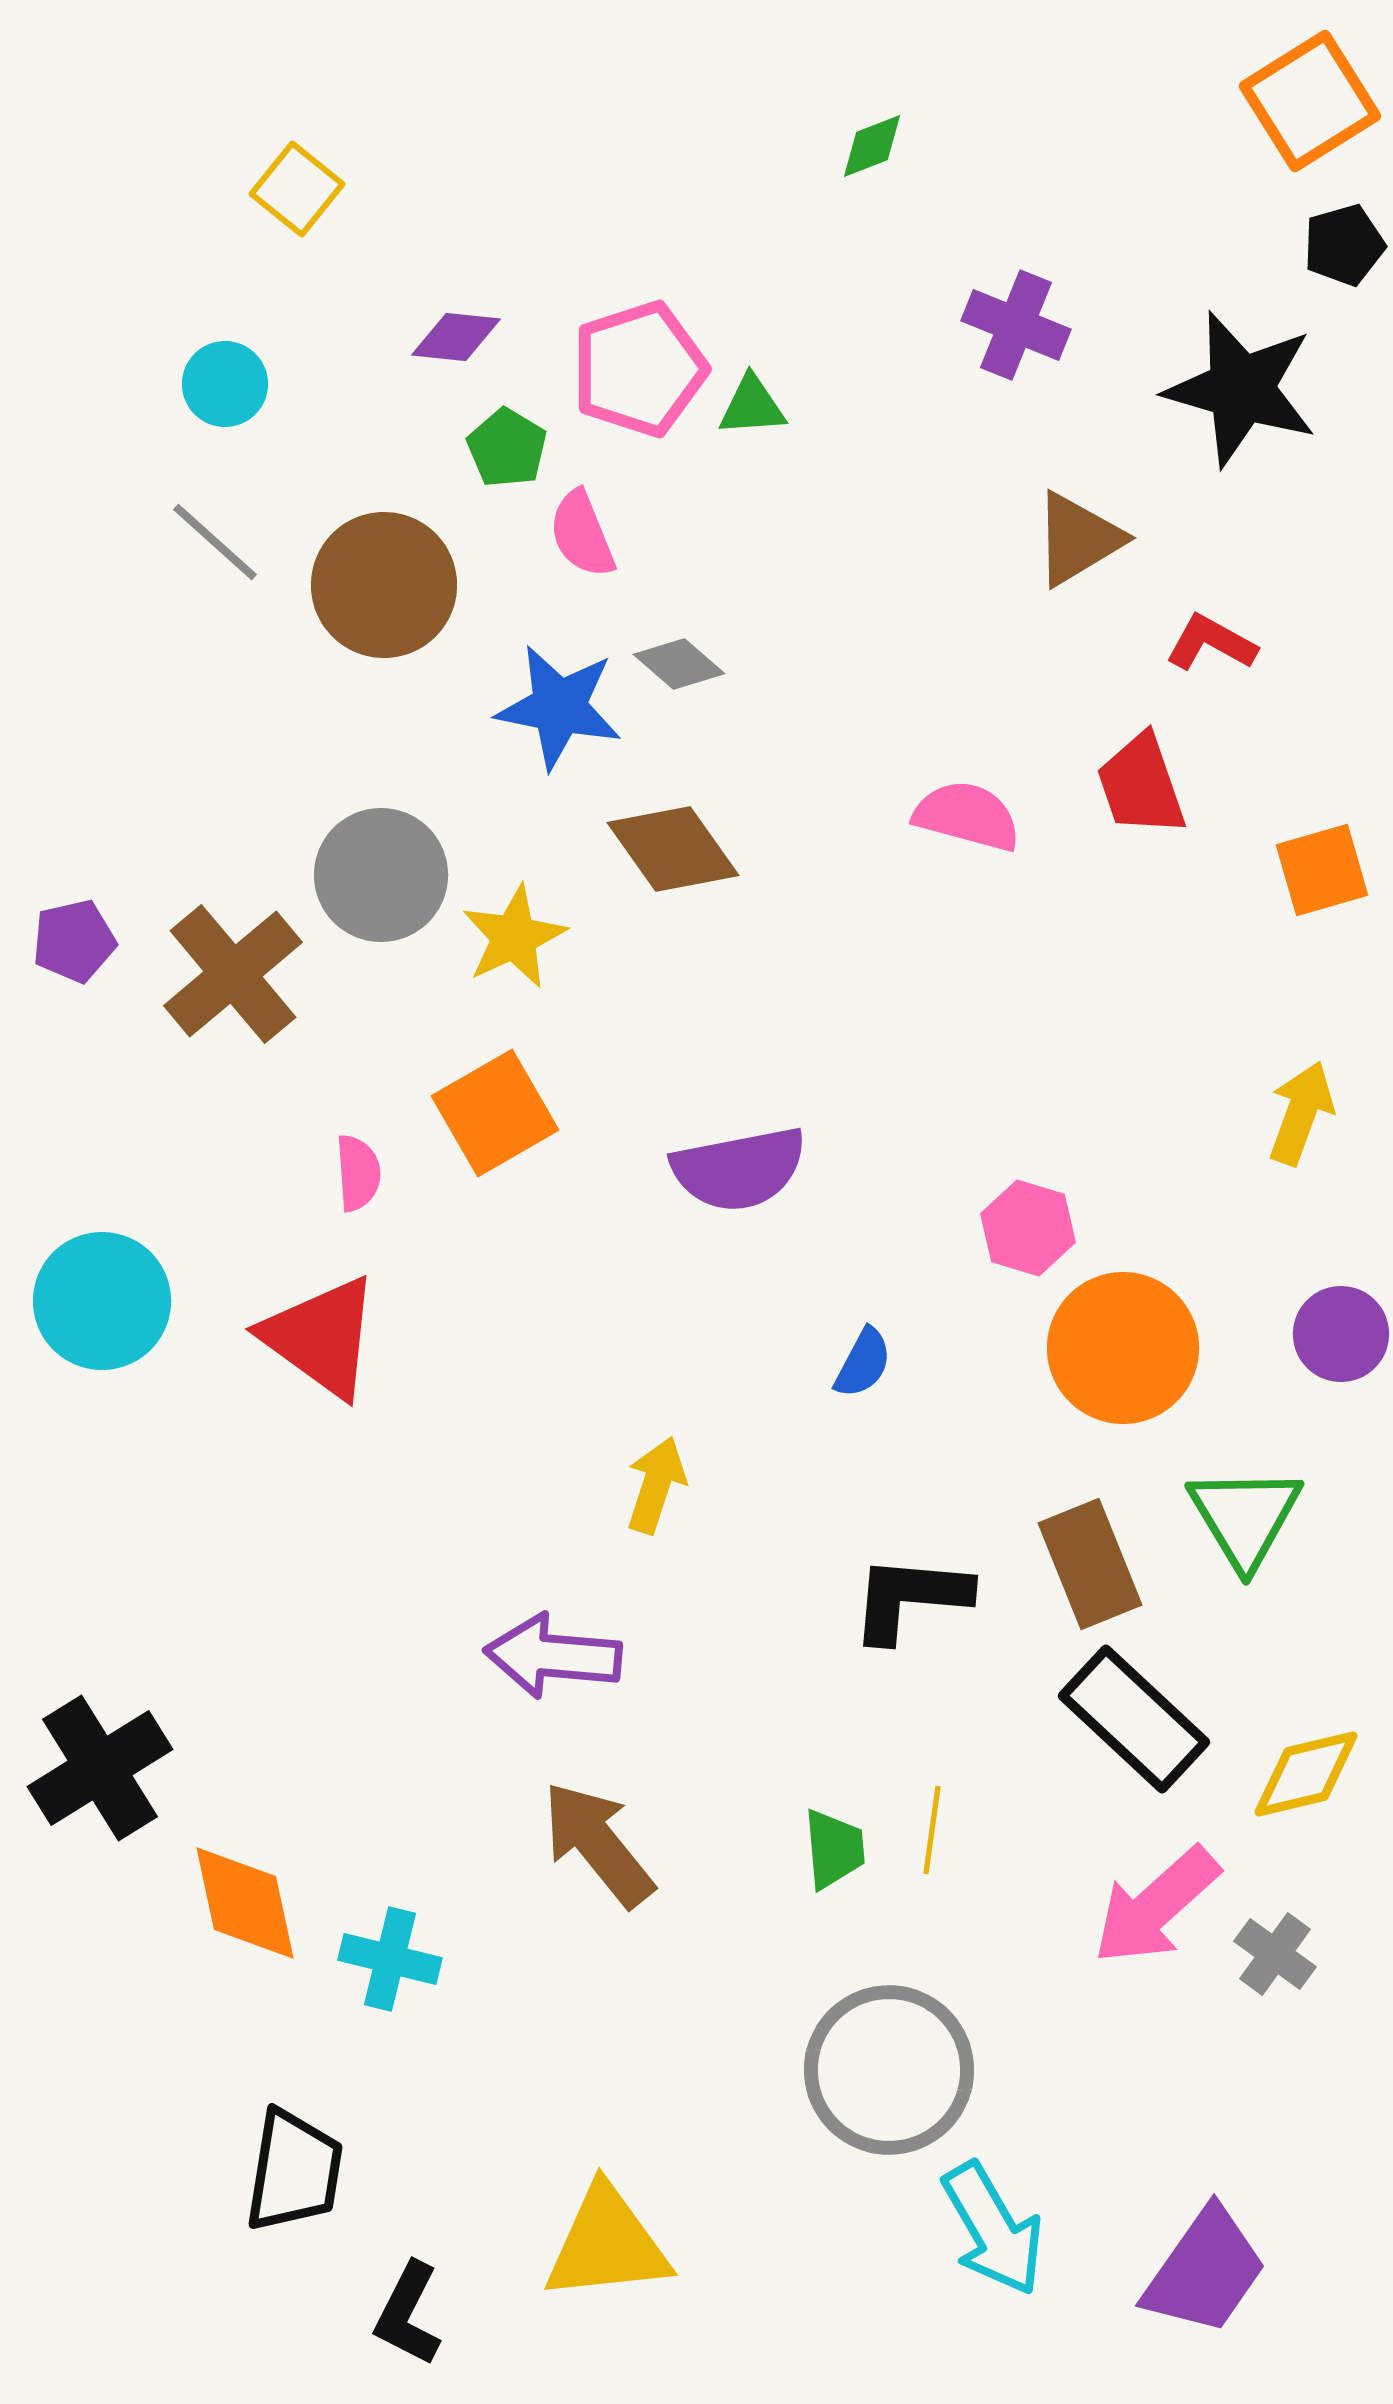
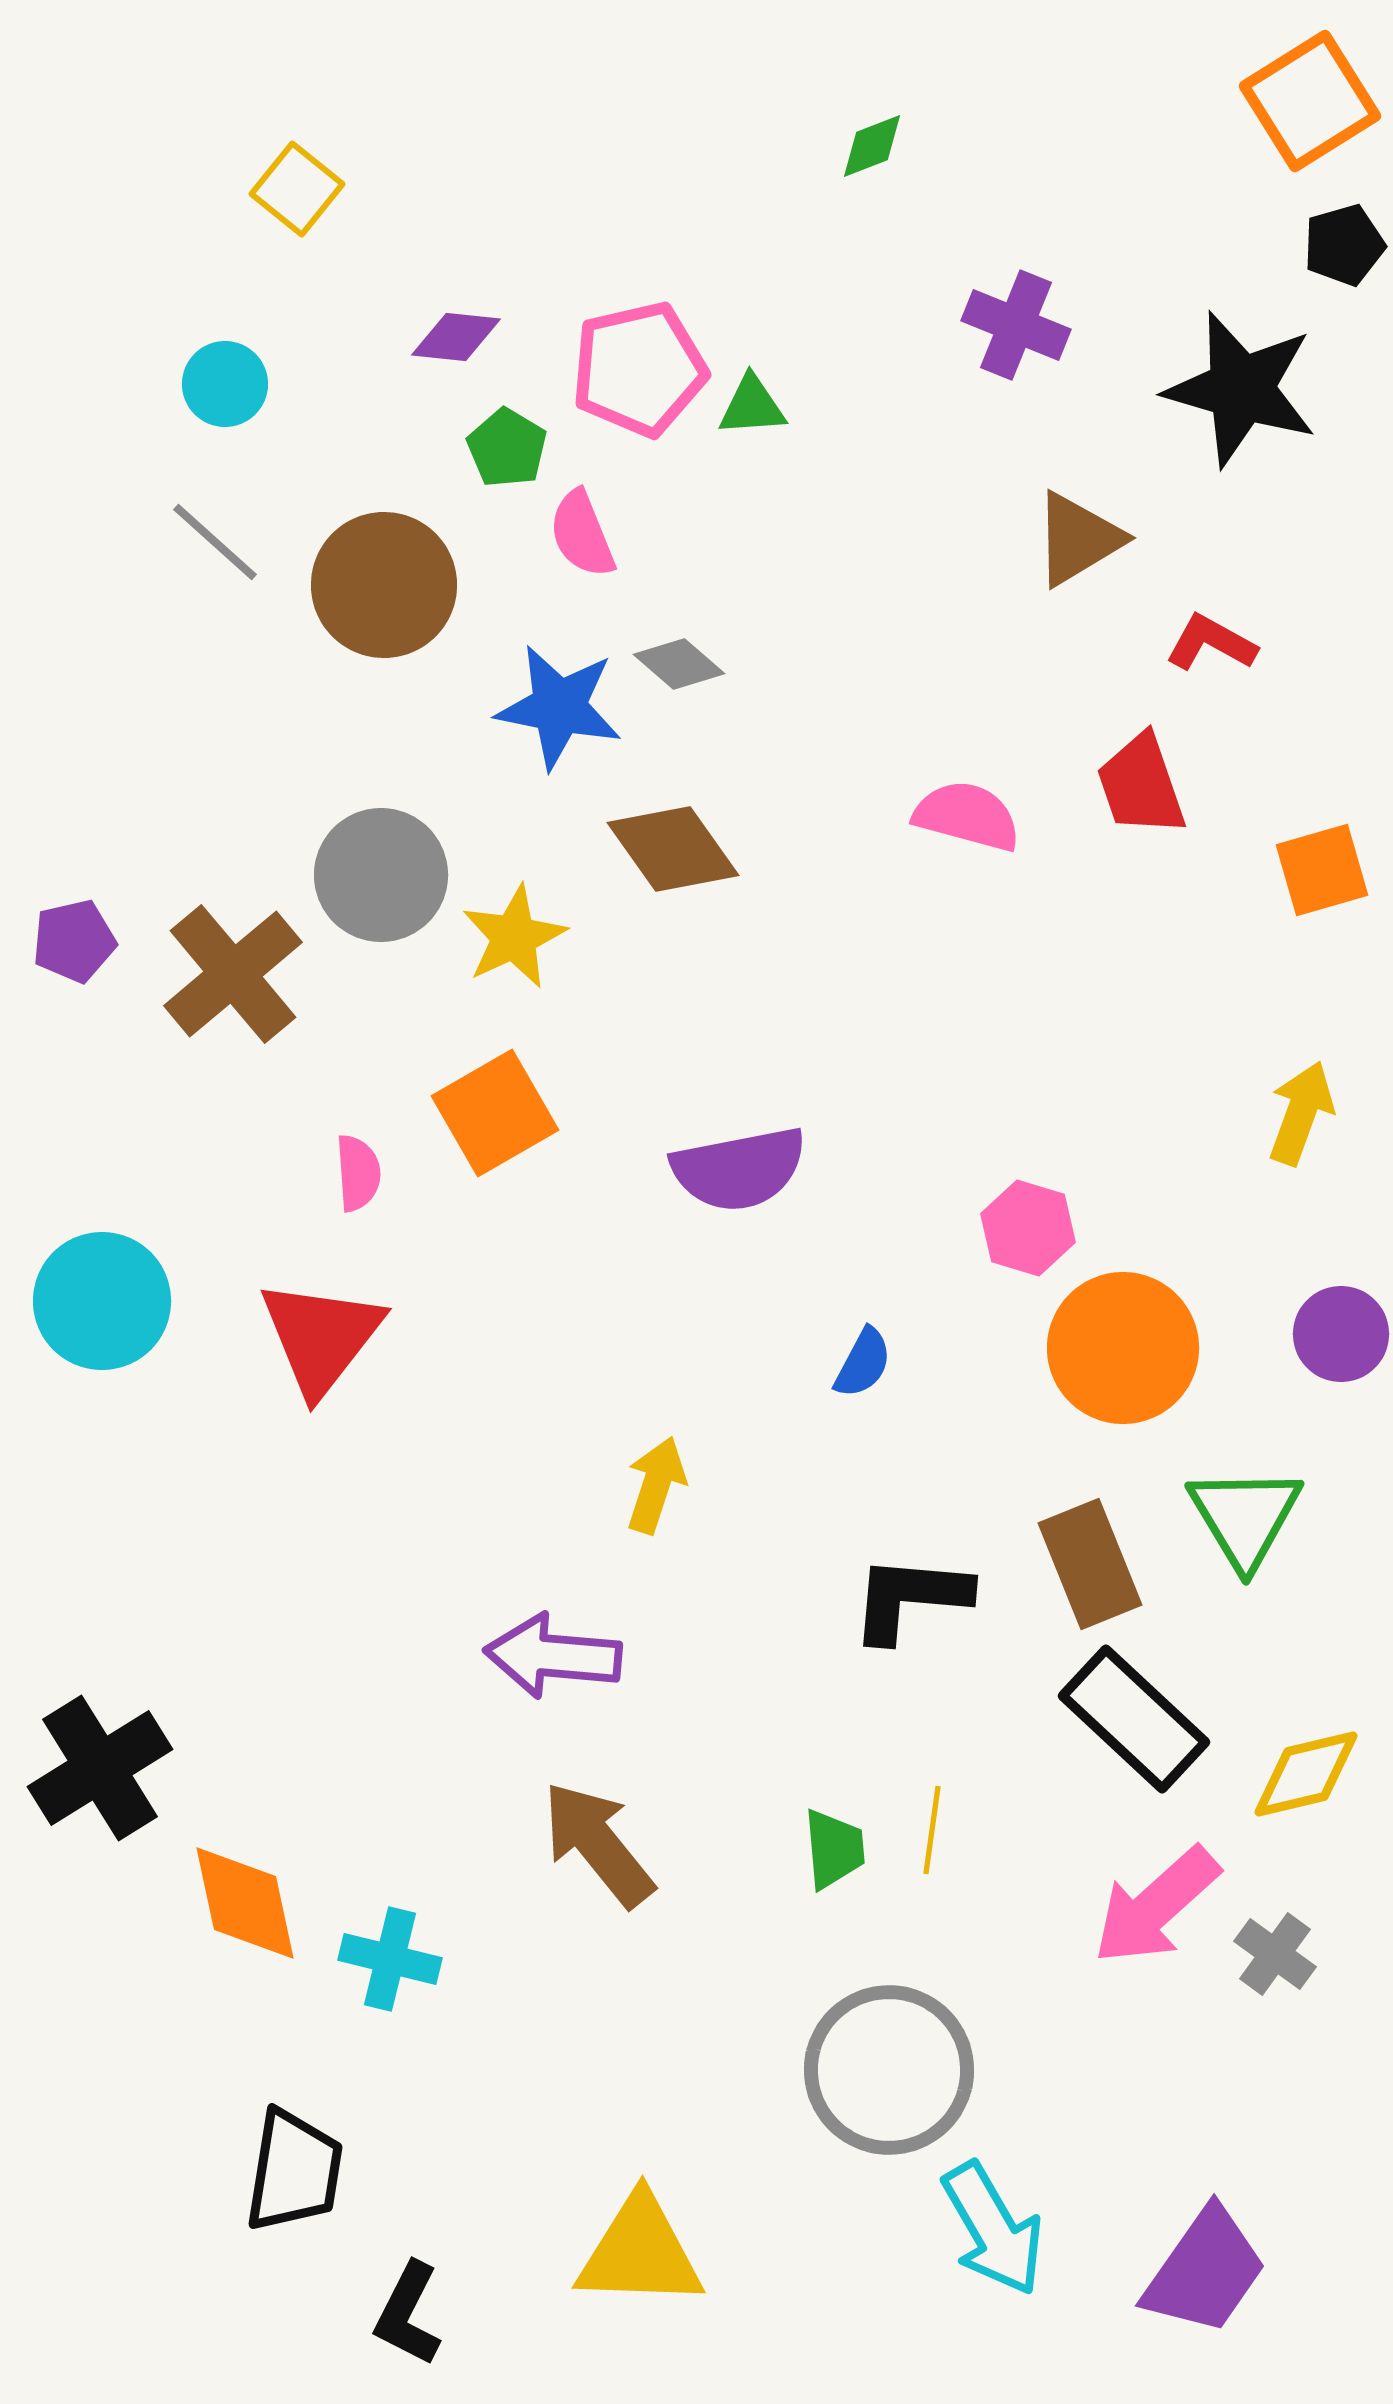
pink pentagon at (639, 369): rotated 5 degrees clockwise
red triangle at (321, 1337): rotated 32 degrees clockwise
yellow triangle at (607, 2244): moved 33 px right, 8 px down; rotated 8 degrees clockwise
